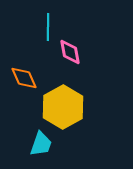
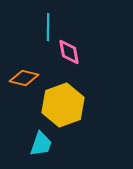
pink diamond: moved 1 px left
orange diamond: rotated 52 degrees counterclockwise
yellow hexagon: moved 2 px up; rotated 9 degrees clockwise
